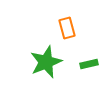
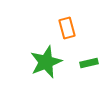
green rectangle: moved 1 px up
